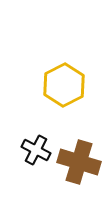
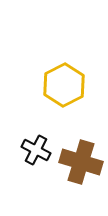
brown cross: moved 2 px right
